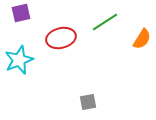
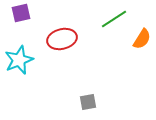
green line: moved 9 px right, 3 px up
red ellipse: moved 1 px right, 1 px down
